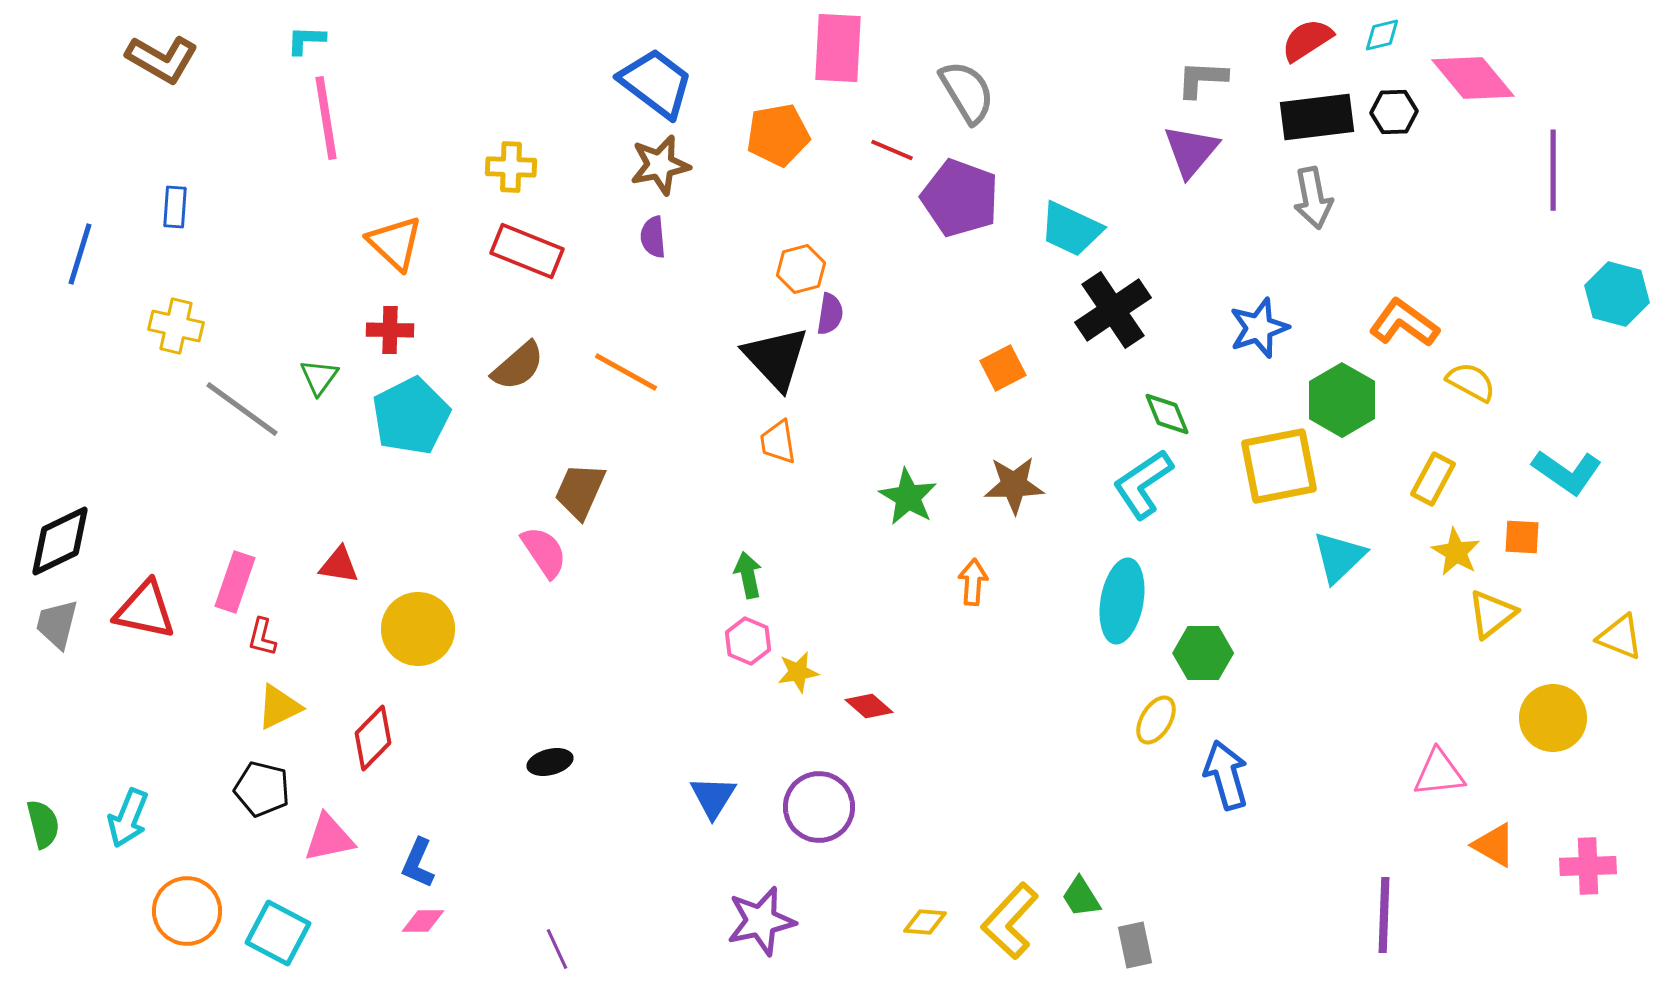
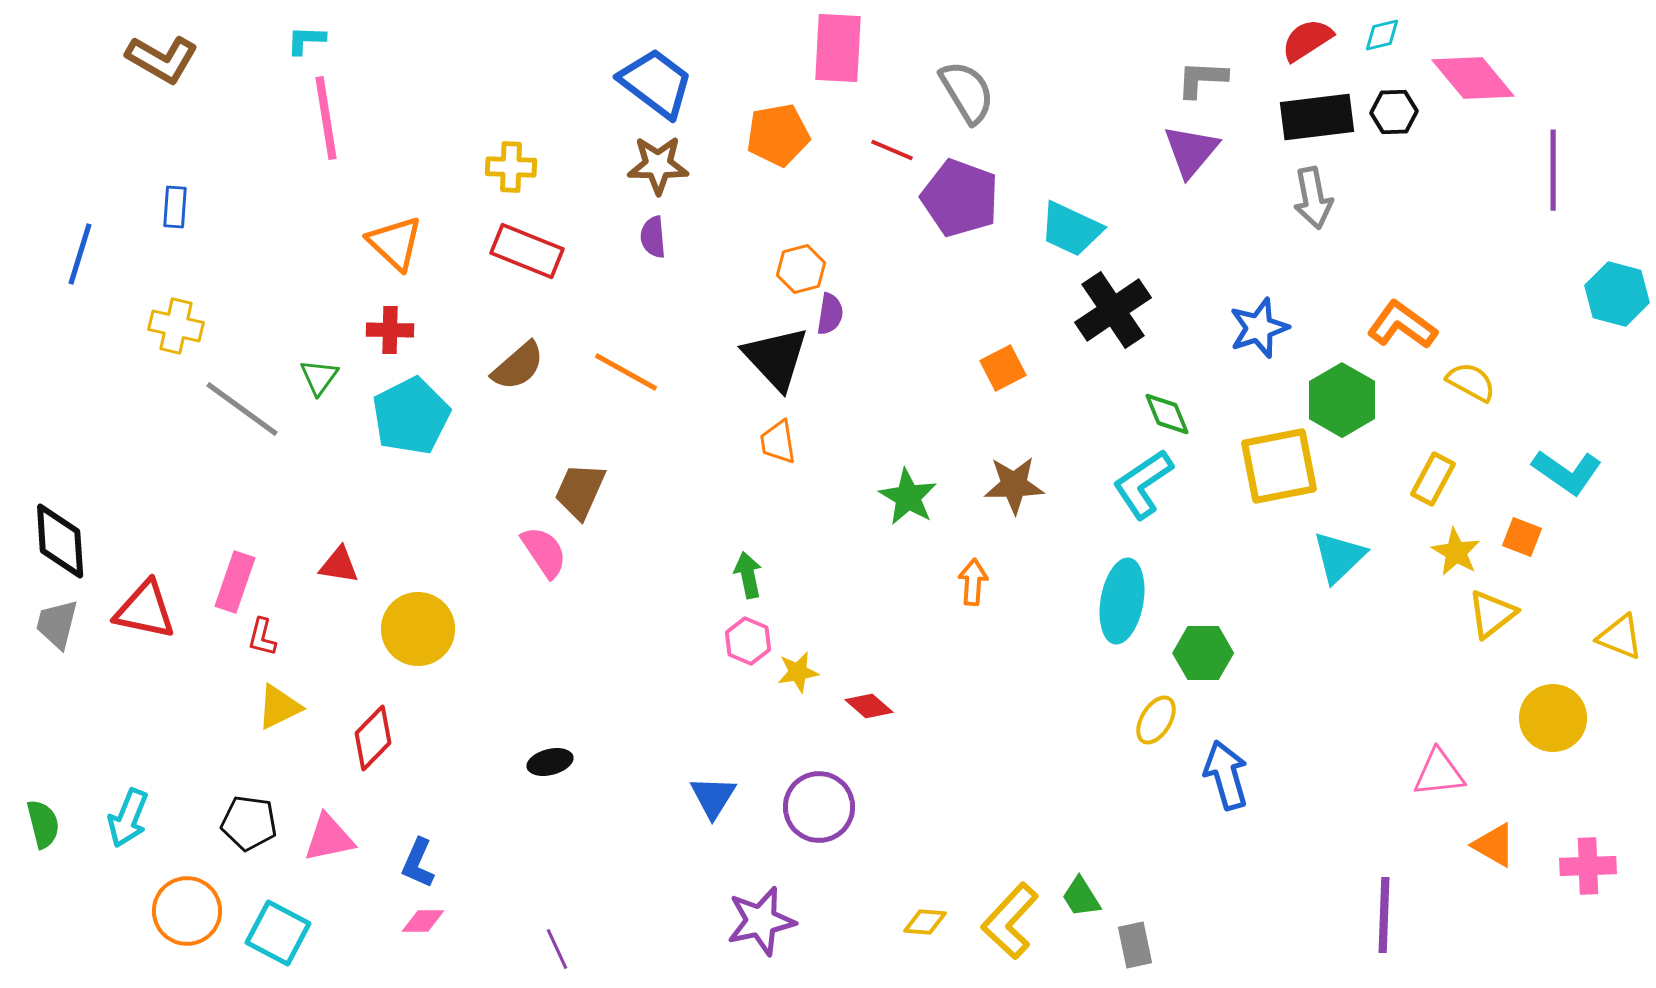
brown star at (660, 165): moved 2 px left; rotated 12 degrees clockwise
orange L-shape at (1404, 323): moved 2 px left, 2 px down
orange square at (1522, 537): rotated 18 degrees clockwise
black diamond at (60, 541): rotated 68 degrees counterclockwise
black pentagon at (262, 789): moved 13 px left, 34 px down; rotated 6 degrees counterclockwise
